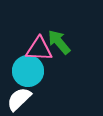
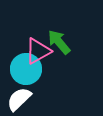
pink triangle: moved 1 px left, 2 px down; rotated 32 degrees counterclockwise
cyan circle: moved 2 px left, 2 px up
